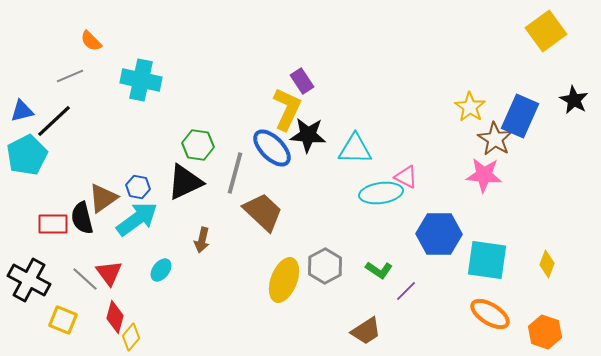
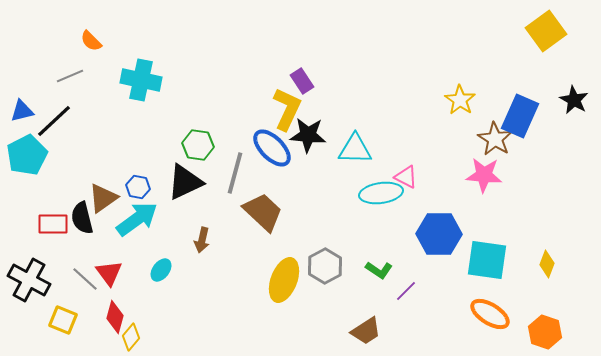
yellow star at (470, 107): moved 10 px left, 7 px up
